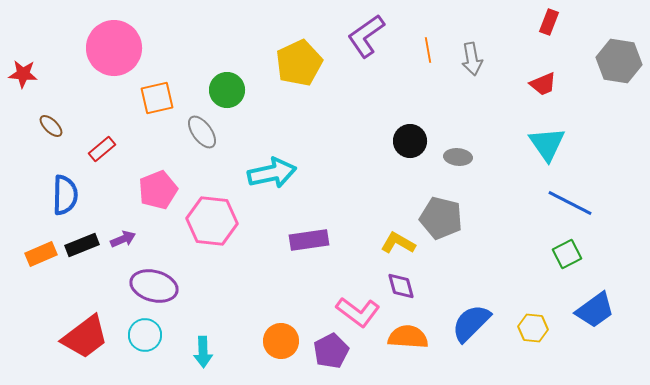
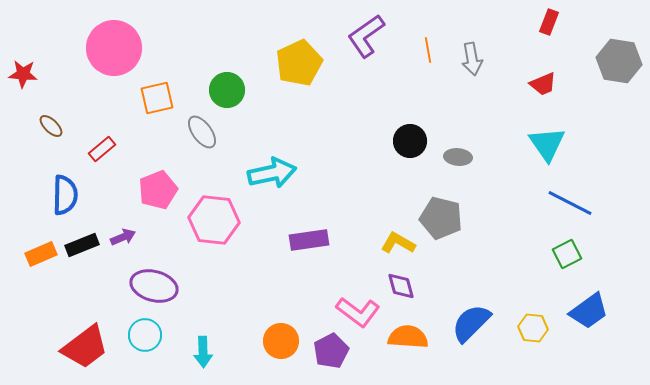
pink hexagon at (212, 221): moved 2 px right, 1 px up
purple arrow at (123, 239): moved 2 px up
blue trapezoid at (595, 310): moved 6 px left, 1 px down
red trapezoid at (85, 337): moved 10 px down
